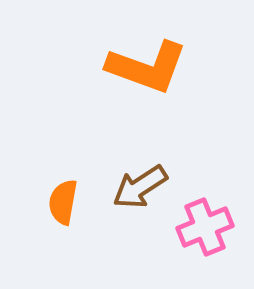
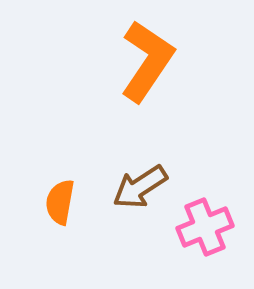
orange L-shape: moved 6 px up; rotated 76 degrees counterclockwise
orange semicircle: moved 3 px left
